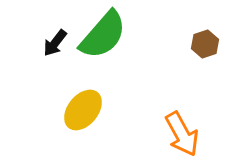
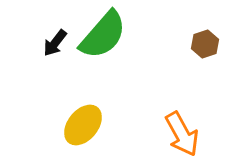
yellow ellipse: moved 15 px down
